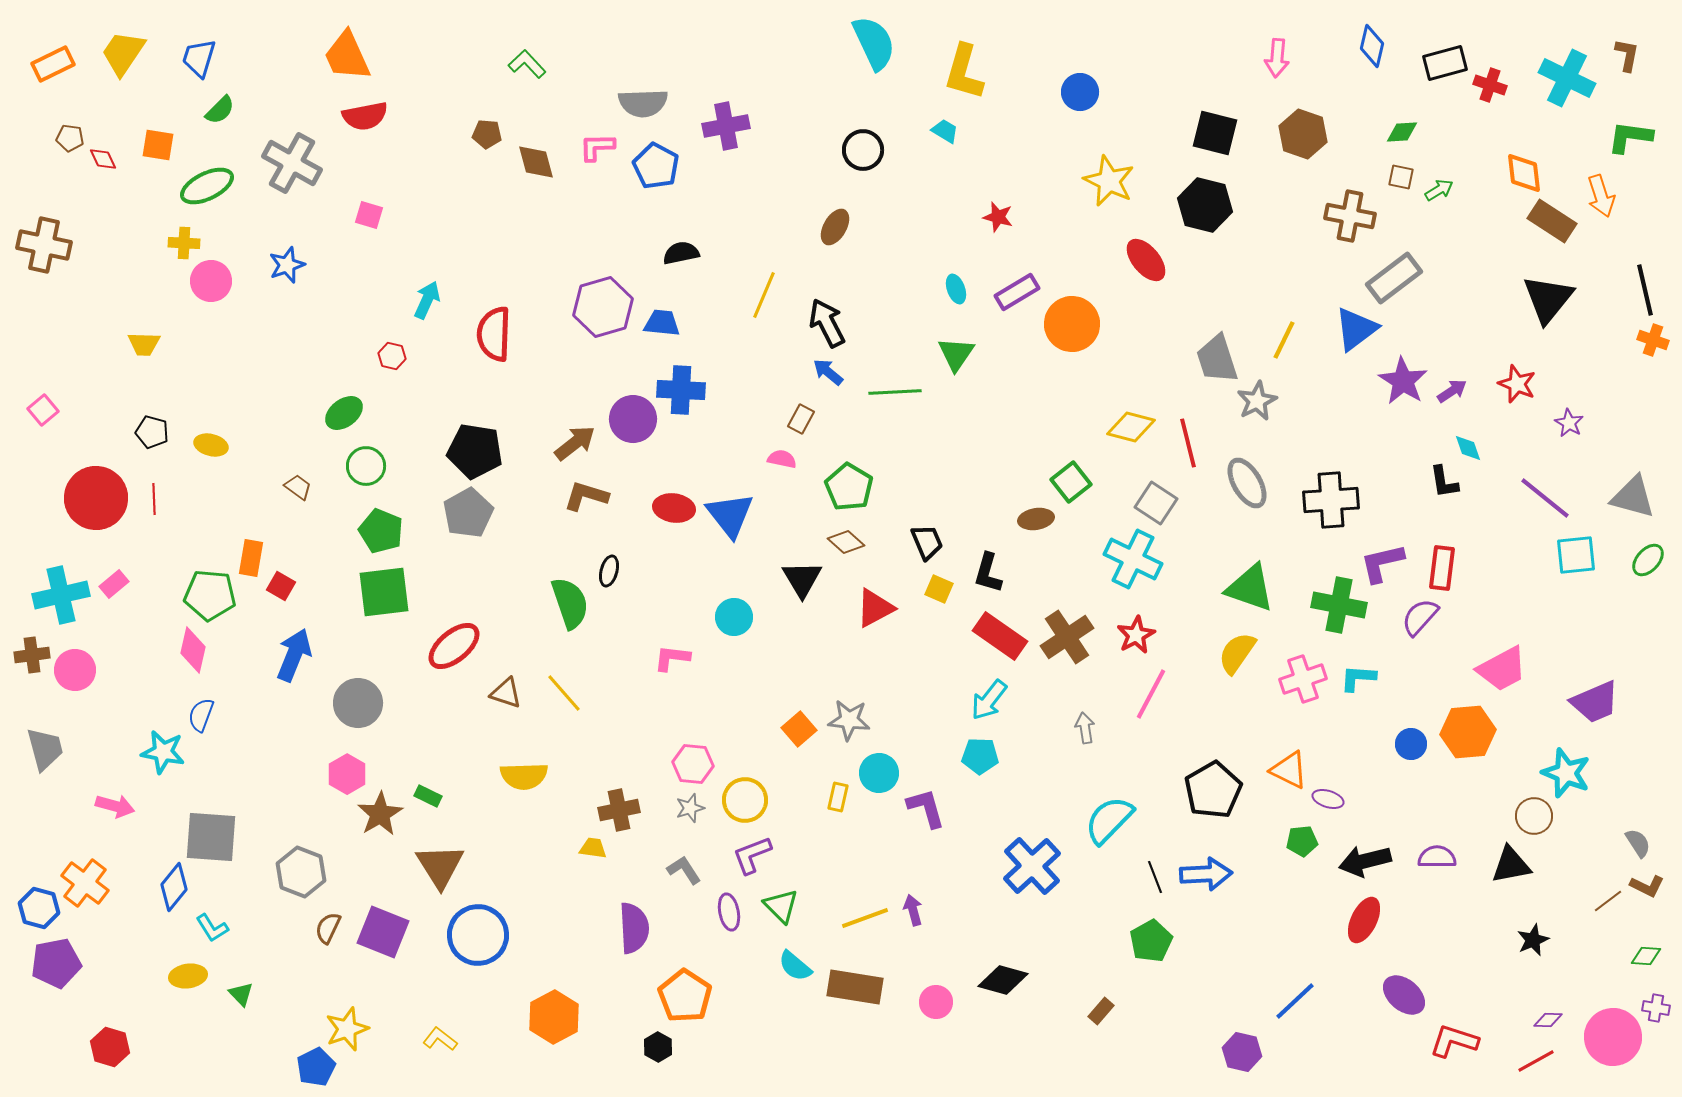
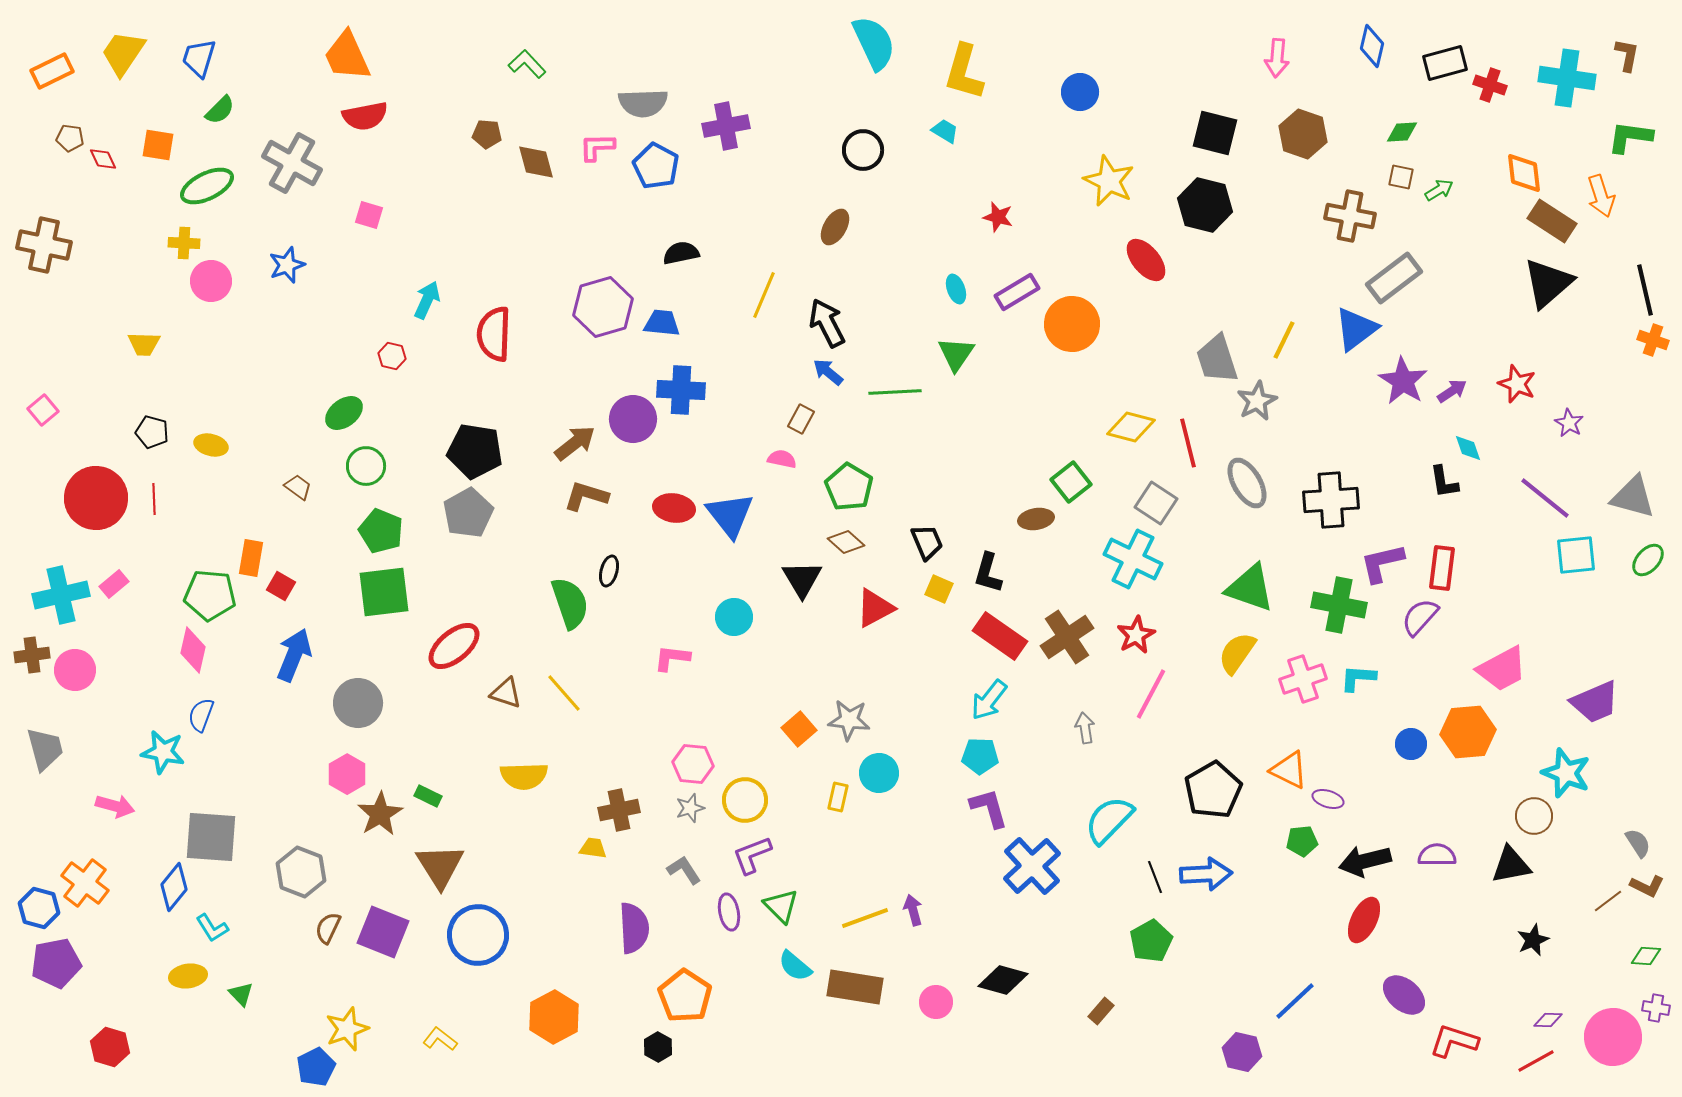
orange rectangle at (53, 64): moved 1 px left, 7 px down
cyan cross at (1567, 78): rotated 18 degrees counterclockwise
black triangle at (1548, 299): moved 16 px up; rotated 10 degrees clockwise
purple L-shape at (926, 808): moved 63 px right
purple semicircle at (1437, 857): moved 2 px up
